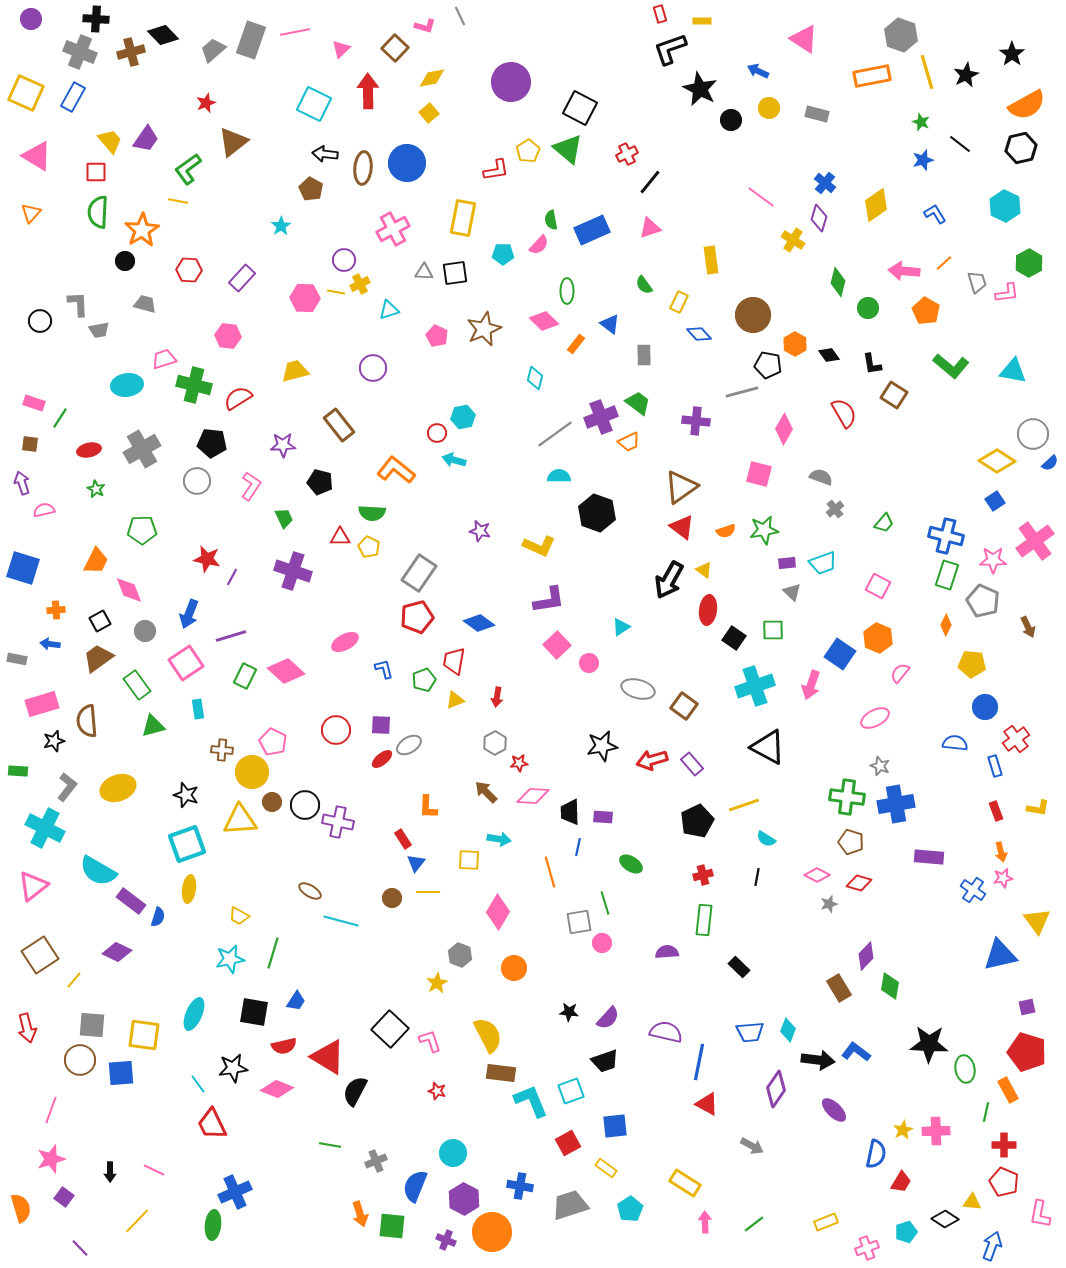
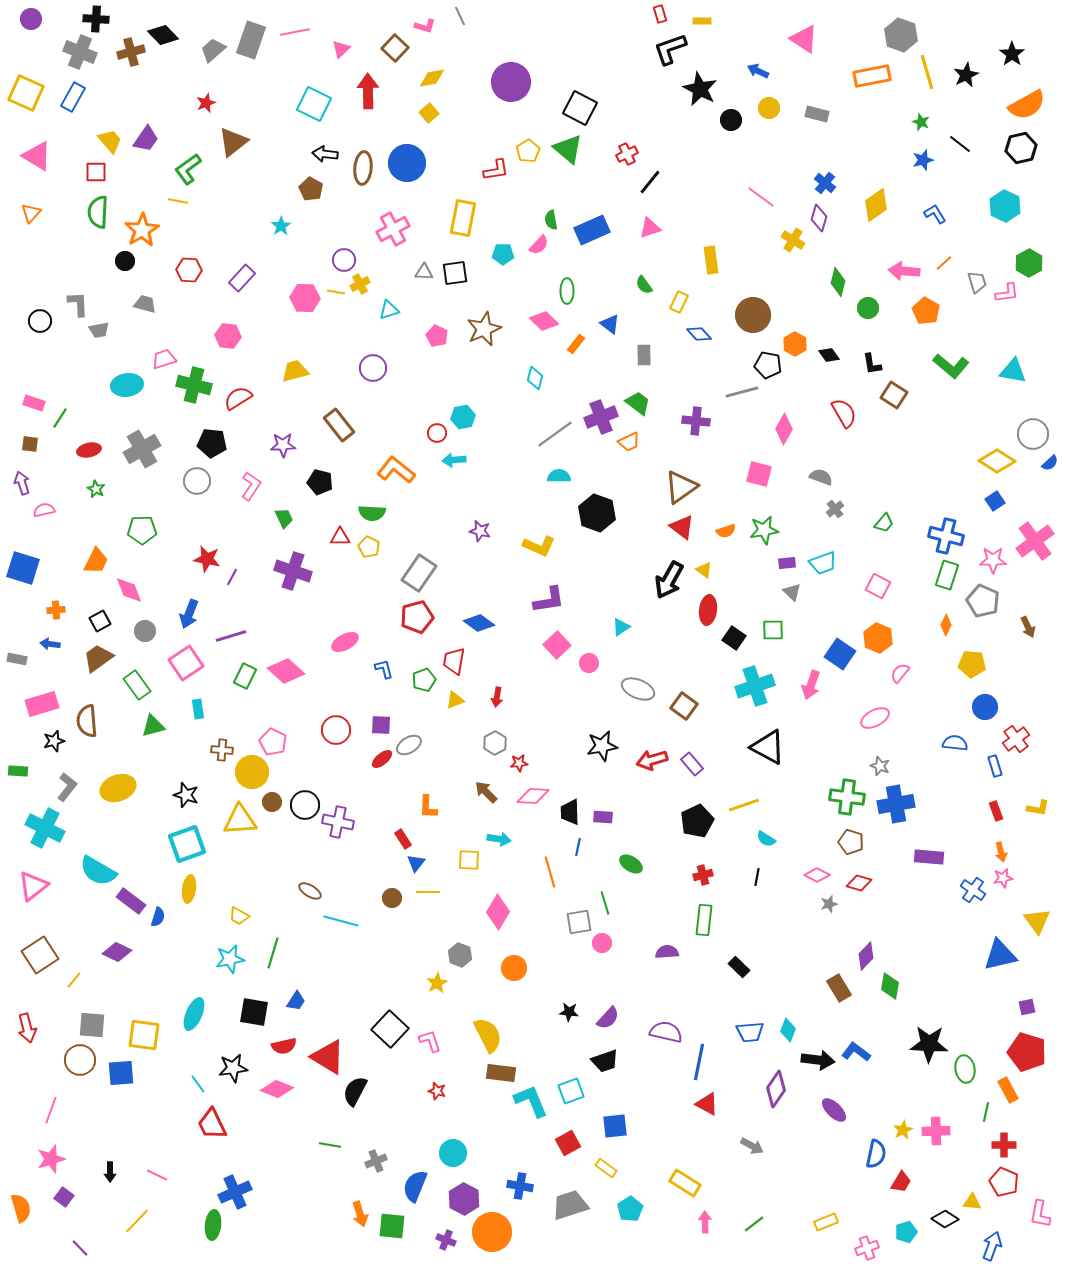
cyan arrow at (454, 460): rotated 20 degrees counterclockwise
gray ellipse at (638, 689): rotated 8 degrees clockwise
pink line at (154, 1170): moved 3 px right, 5 px down
